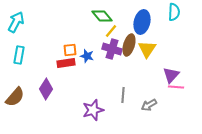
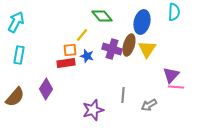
yellow line: moved 29 px left, 4 px down
